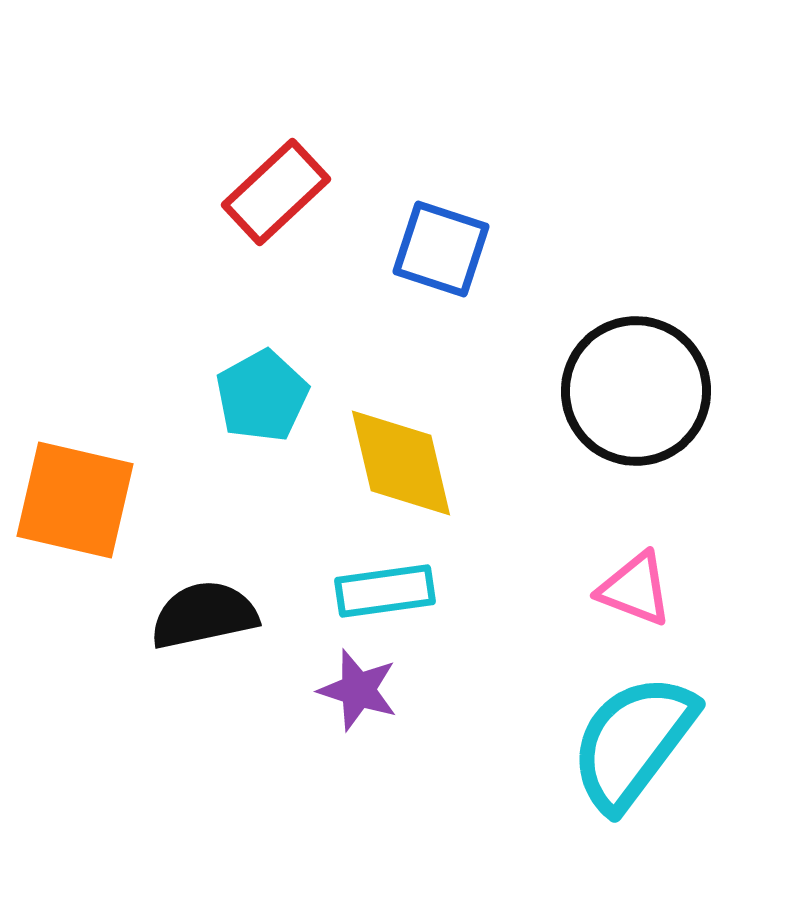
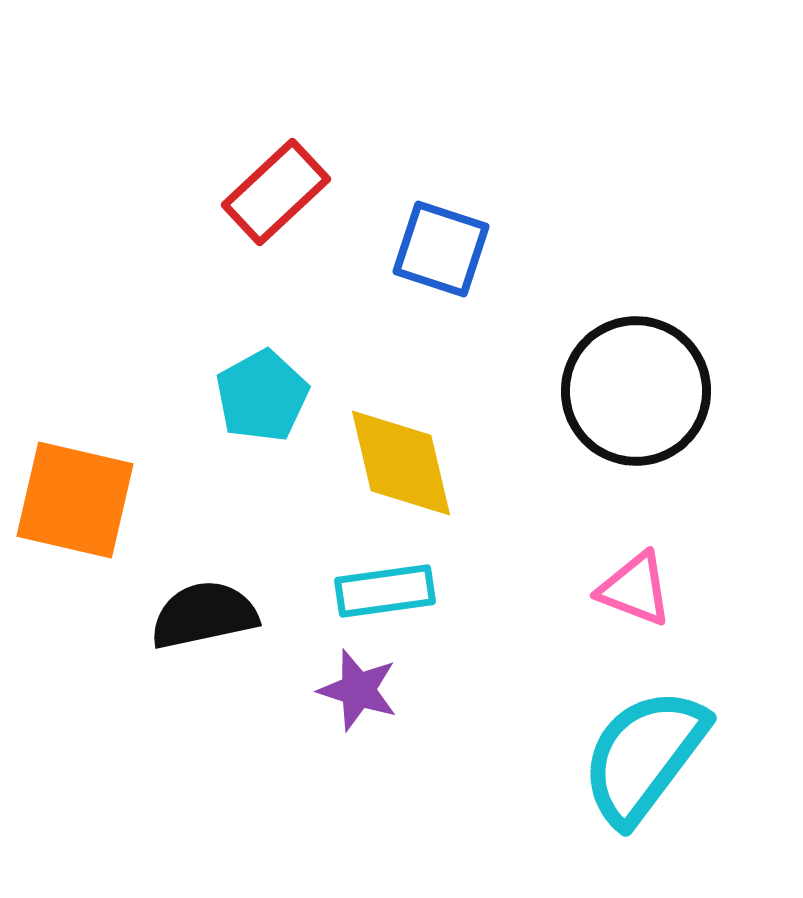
cyan semicircle: moved 11 px right, 14 px down
